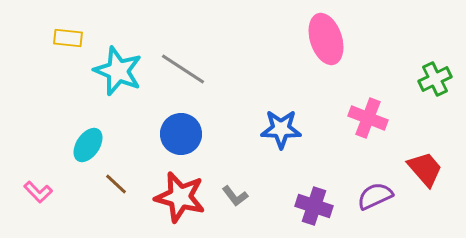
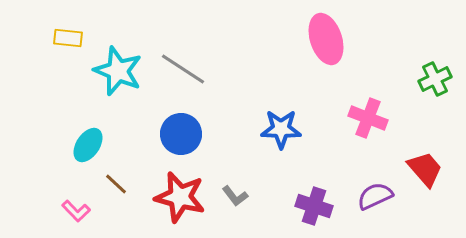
pink L-shape: moved 38 px right, 19 px down
